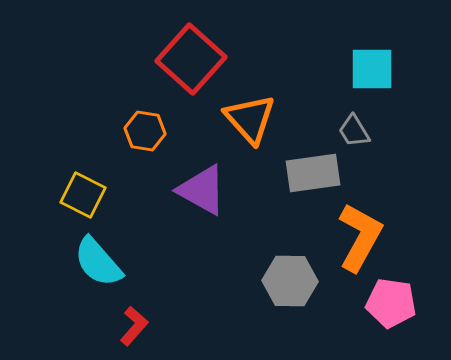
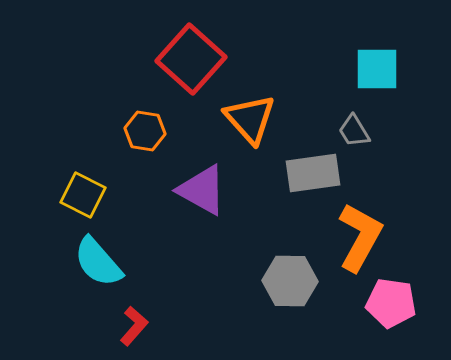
cyan square: moved 5 px right
